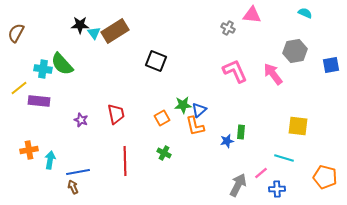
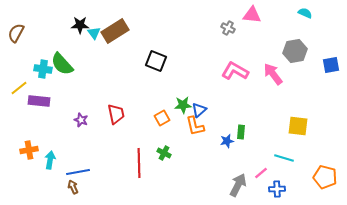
pink L-shape: rotated 36 degrees counterclockwise
red line: moved 14 px right, 2 px down
